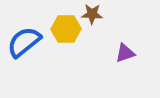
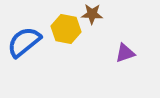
yellow hexagon: rotated 12 degrees clockwise
